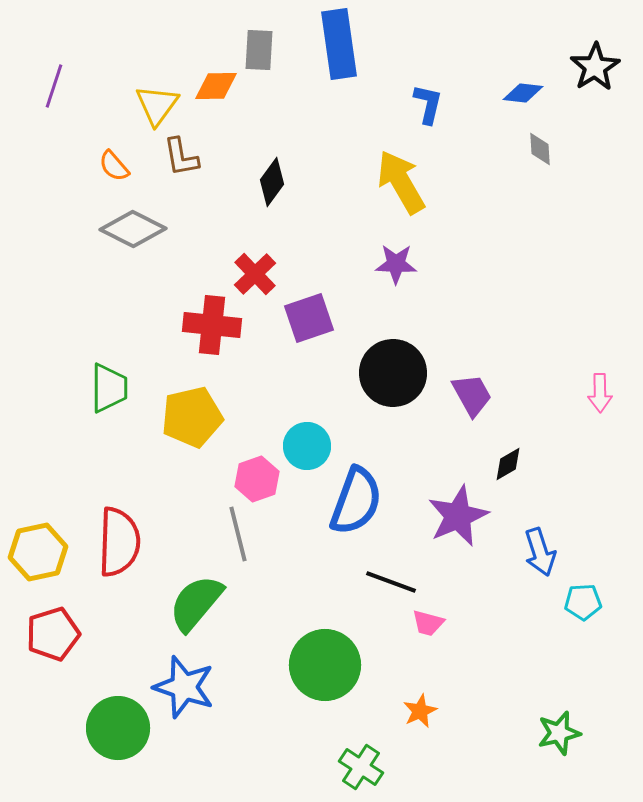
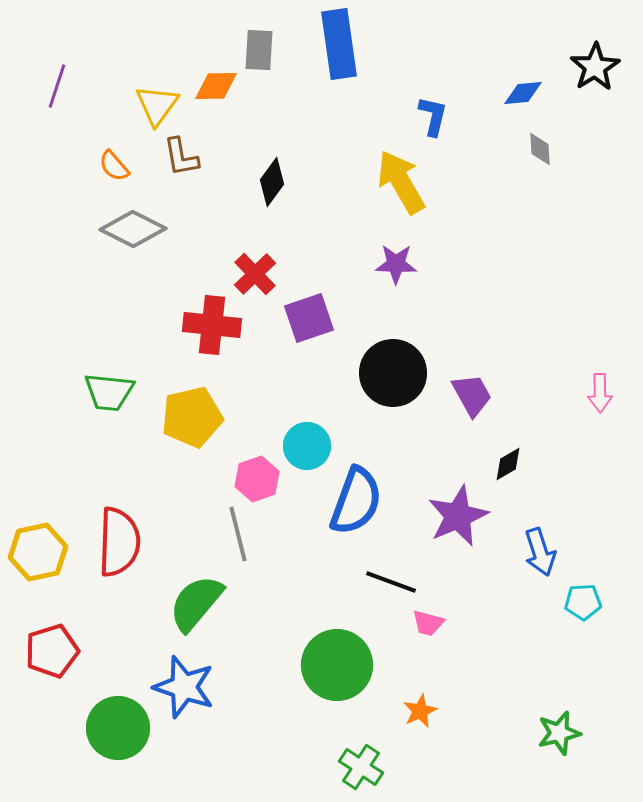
purple line at (54, 86): moved 3 px right
blue diamond at (523, 93): rotated 12 degrees counterclockwise
blue L-shape at (428, 104): moved 5 px right, 12 px down
green trapezoid at (109, 388): moved 4 px down; rotated 96 degrees clockwise
red pentagon at (53, 634): moved 1 px left, 17 px down
green circle at (325, 665): moved 12 px right
